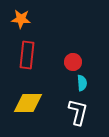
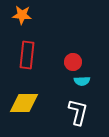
orange star: moved 1 px right, 4 px up
cyan semicircle: moved 2 px up; rotated 91 degrees clockwise
yellow diamond: moved 4 px left
